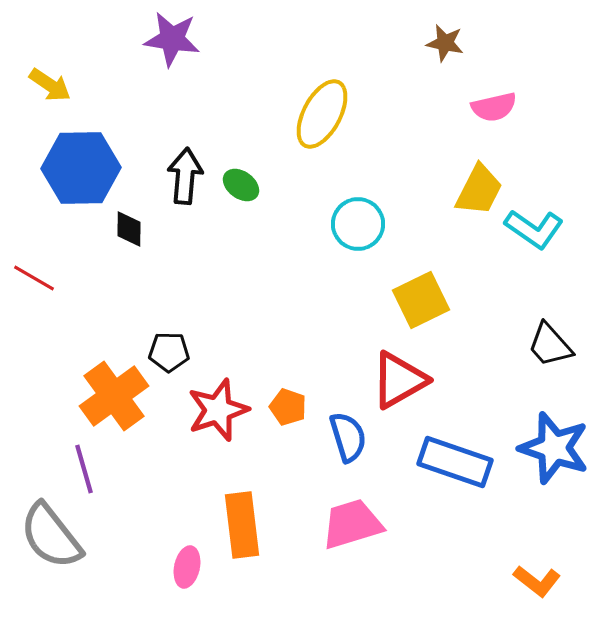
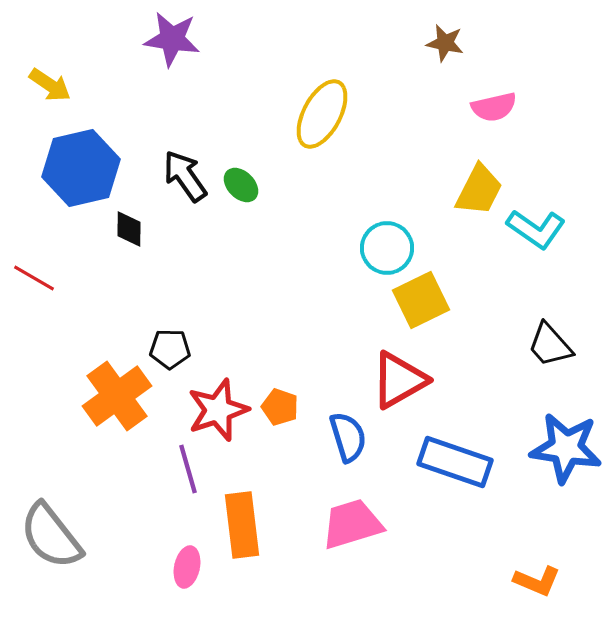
blue hexagon: rotated 12 degrees counterclockwise
black arrow: rotated 40 degrees counterclockwise
green ellipse: rotated 9 degrees clockwise
cyan circle: moved 29 px right, 24 px down
cyan L-shape: moved 2 px right
black pentagon: moved 1 px right, 3 px up
orange cross: moved 3 px right
orange pentagon: moved 8 px left
blue star: moved 12 px right; rotated 10 degrees counterclockwise
purple line: moved 104 px right
orange L-shape: rotated 15 degrees counterclockwise
